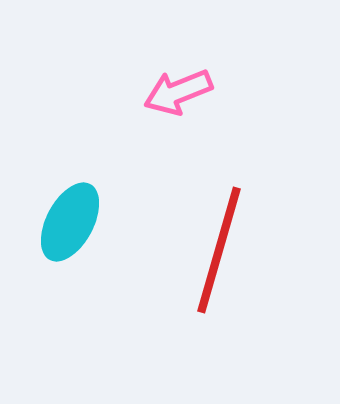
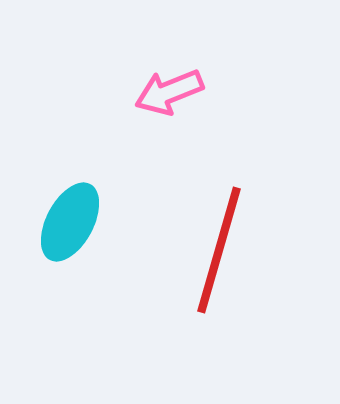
pink arrow: moved 9 px left
